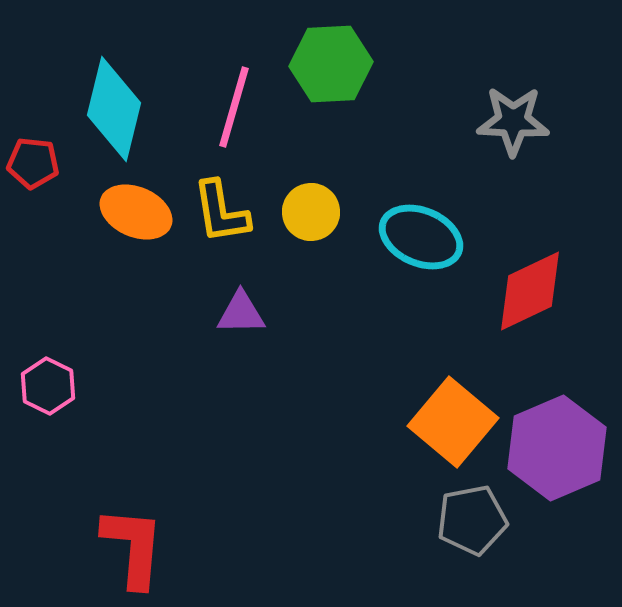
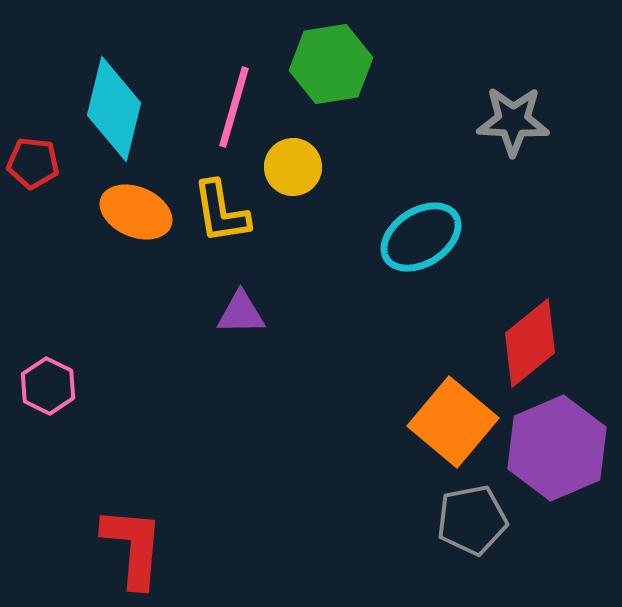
green hexagon: rotated 6 degrees counterclockwise
yellow circle: moved 18 px left, 45 px up
cyan ellipse: rotated 56 degrees counterclockwise
red diamond: moved 52 px down; rotated 14 degrees counterclockwise
